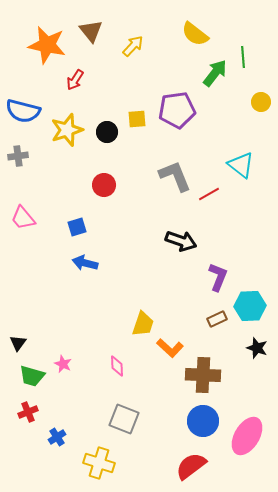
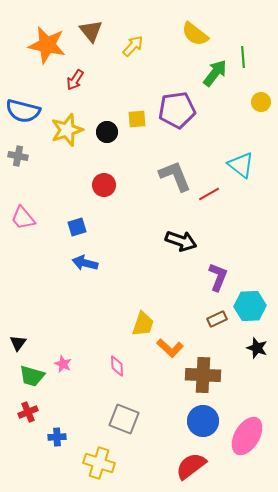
gray cross: rotated 18 degrees clockwise
blue cross: rotated 30 degrees clockwise
